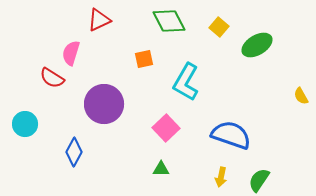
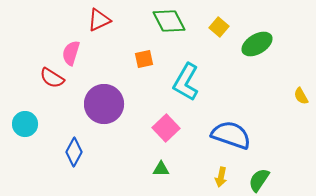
green ellipse: moved 1 px up
